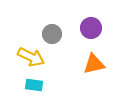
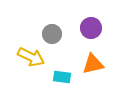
orange triangle: moved 1 px left
cyan rectangle: moved 28 px right, 8 px up
